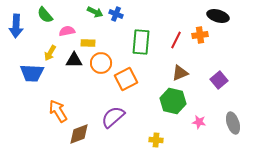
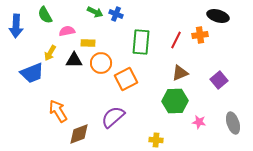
green semicircle: rotated 12 degrees clockwise
blue trapezoid: rotated 25 degrees counterclockwise
green hexagon: moved 2 px right; rotated 15 degrees counterclockwise
